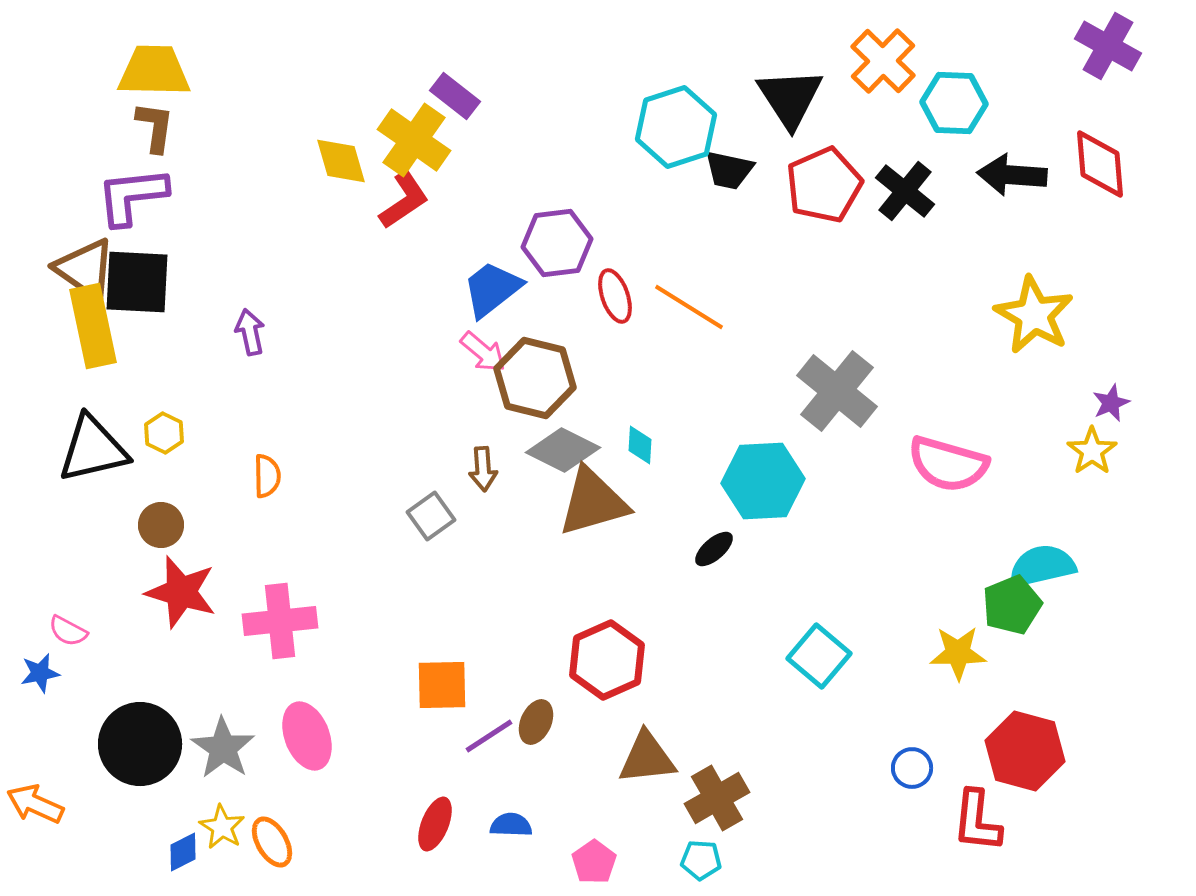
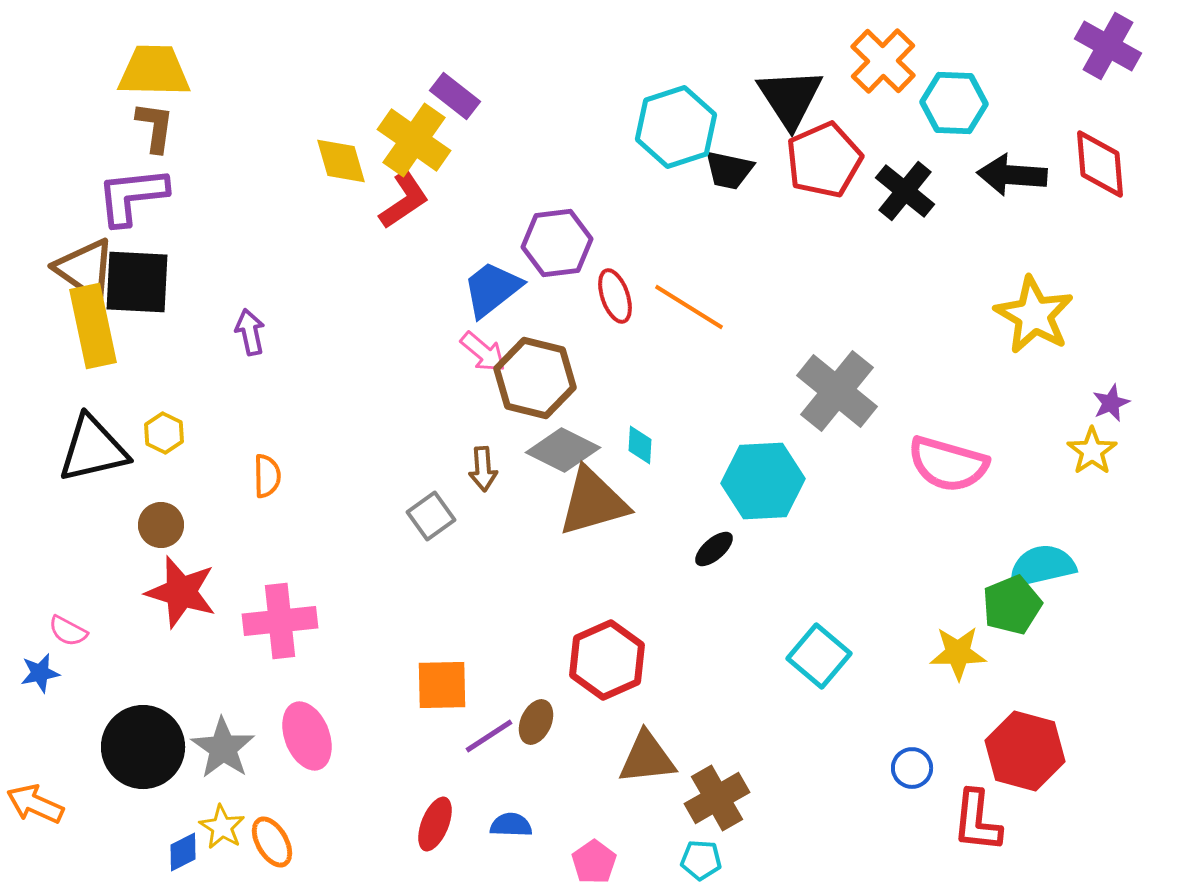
red pentagon at (824, 185): moved 25 px up
black circle at (140, 744): moved 3 px right, 3 px down
